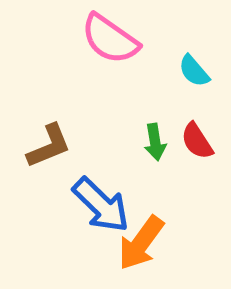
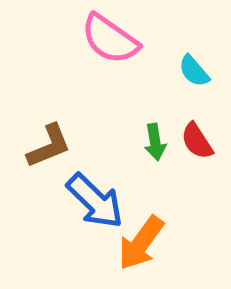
blue arrow: moved 6 px left, 4 px up
